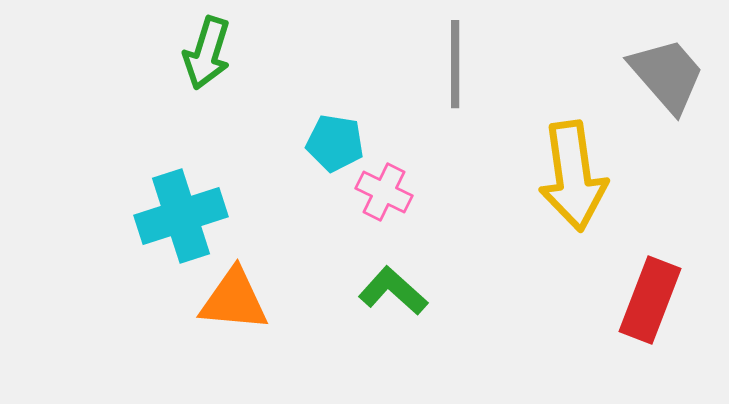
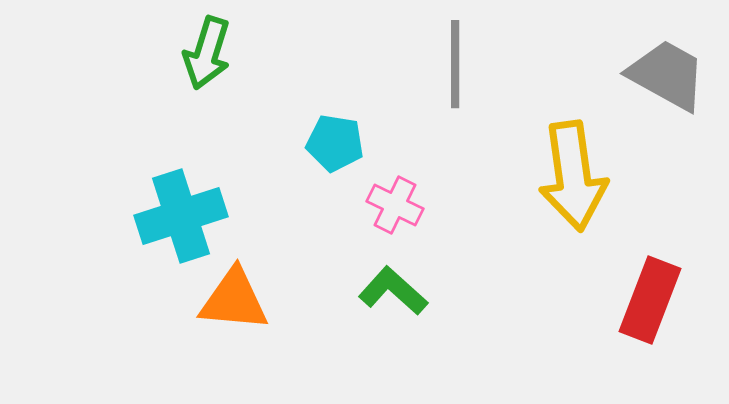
gray trapezoid: rotated 20 degrees counterclockwise
pink cross: moved 11 px right, 13 px down
